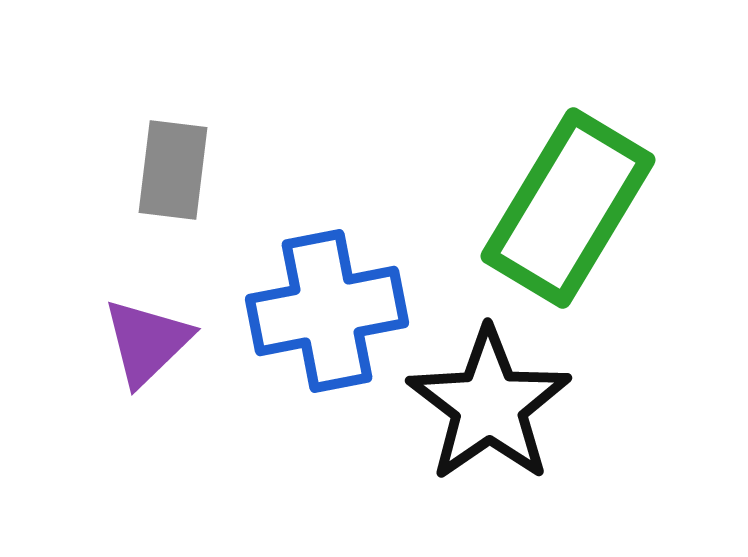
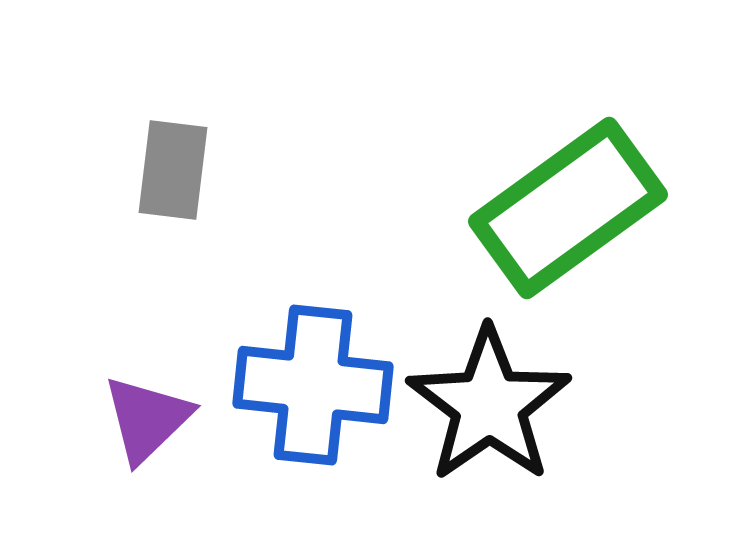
green rectangle: rotated 23 degrees clockwise
blue cross: moved 14 px left, 74 px down; rotated 17 degrees clockwise
purple triangle: moved 77 px down
